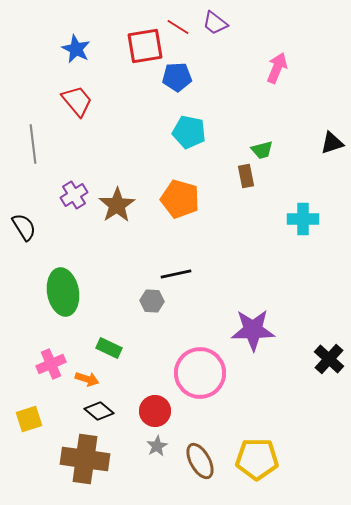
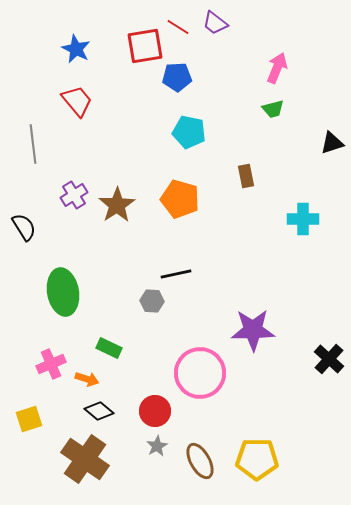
green trapezoid: moved 11 px right, 41 px up
brown cross: rotated 27 degrees clockwise
